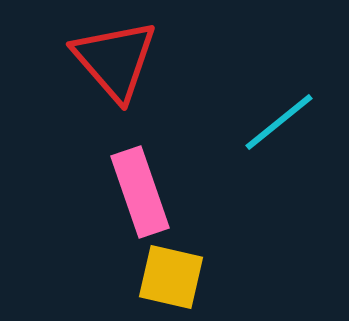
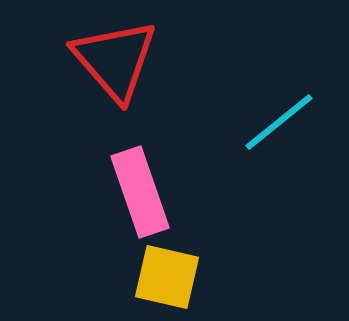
yellow square: moved 4 px left
